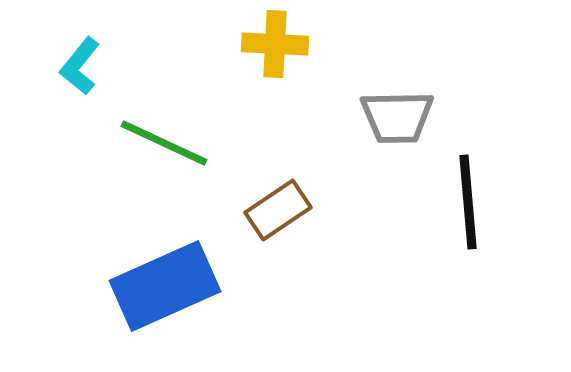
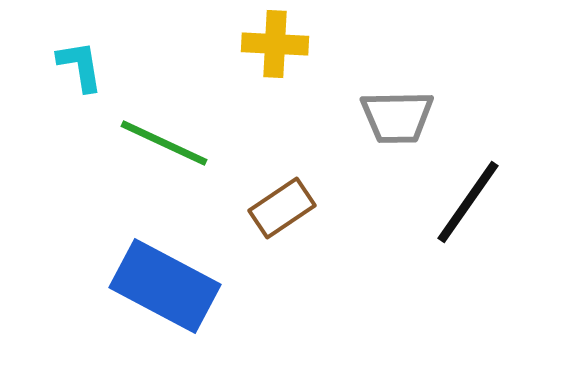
cyan L-shape: rotated 132 degrees clockwise
black line: rotated 40 degrees clockwise
brown rectangle: moved 4 px right, 2 px up
blue rectangle: rotated 52 degrees clockwise
